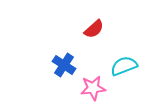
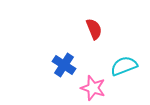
red semicircle: rotated 70 degrees counterclockwise
pink star: rotated 25 degrees clockwise
